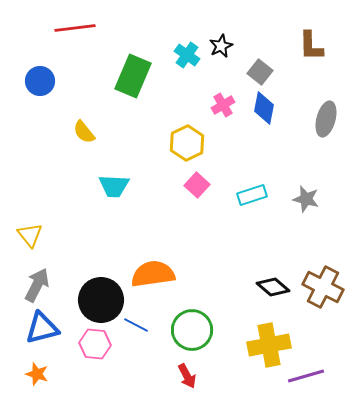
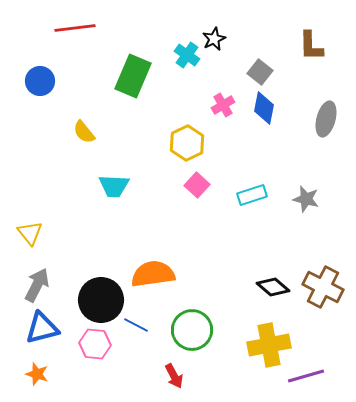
black star: moved 7 px left, 7 px up
yellow triangle: moved 2 px up
red arrow: moved 13 px left
